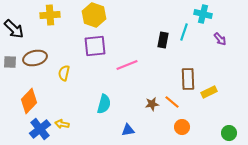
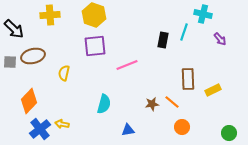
brown ellipse: moved 2 px left, 2 px up
yellow rectangle: moved 4 px right, 2 px up
